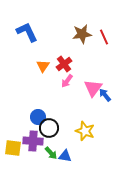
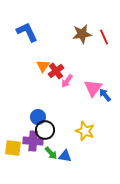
red cross: moved 8 px left, 7 px down
black circle: moved 4 px left, 2 px down
